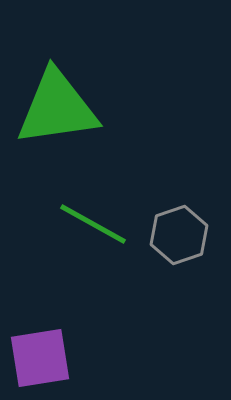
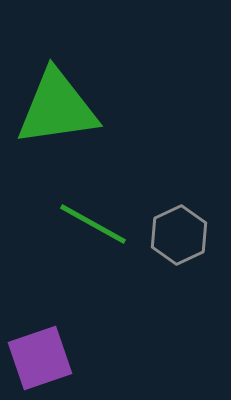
gray hexagon: rotated 6 degrees counterclockwise
purple square: rotated 10 degrees counterclockwise
